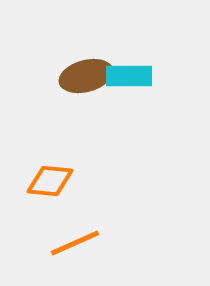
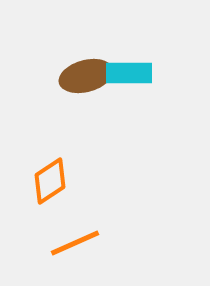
cyan rectangle: moved 3 px up
orange diamond: rotated 39 degrees counterclockwise
